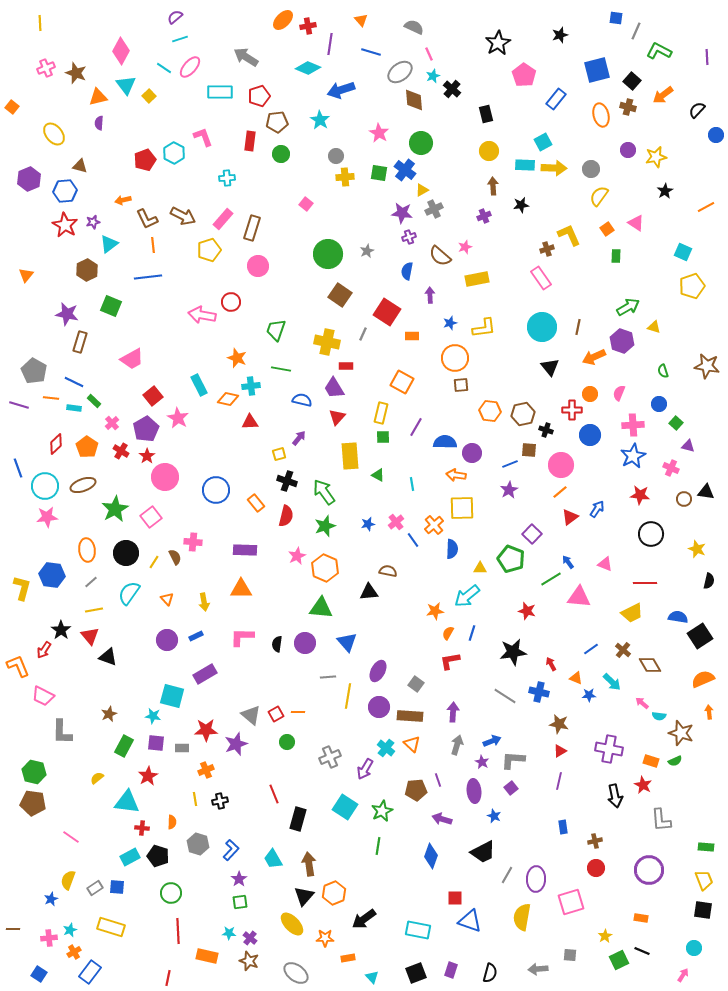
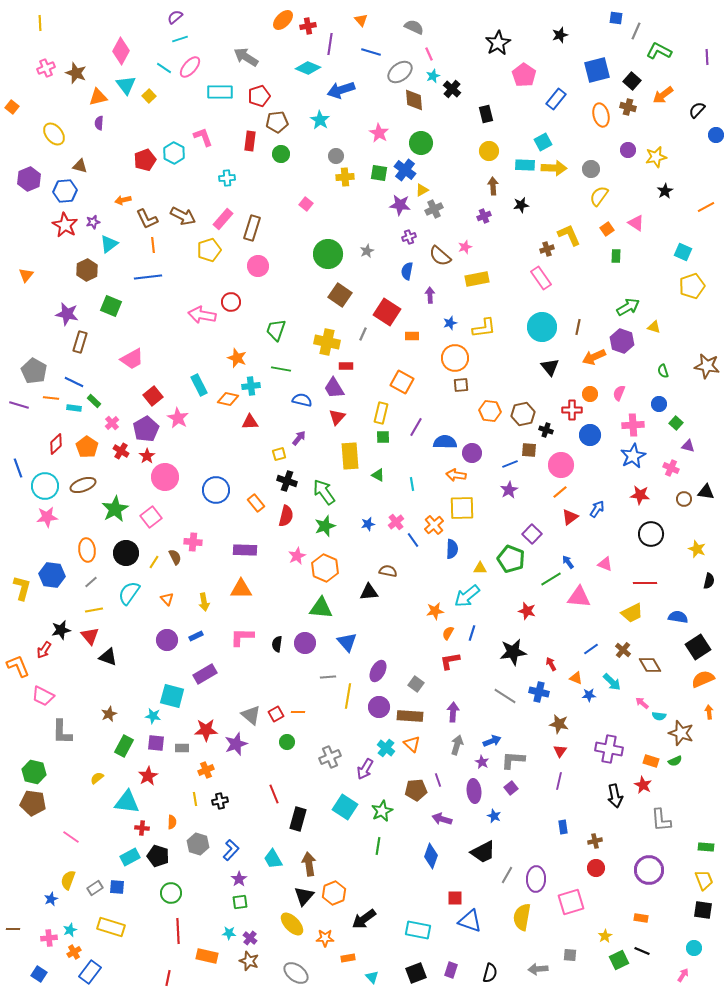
purple star at (402, 213): moved 2 px left, 8 px up
black star at (61, 630): rotated 24 degrees clockwise
black square at (700, 636): moved 2 px left, 11 px down
red triangle at (560, 751): rotated 24 degrees counterclockwise
